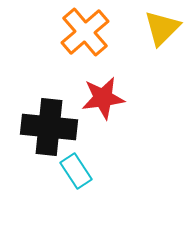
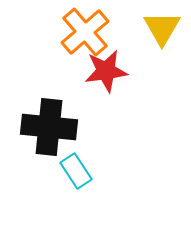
yellow triangle: rotated 15 degrees counterclockwise
red star: moved 3 px right, 27 px up
